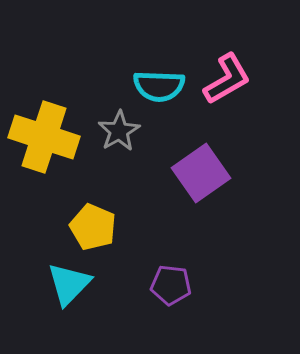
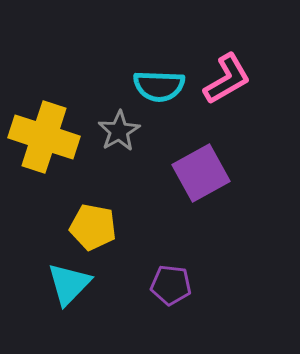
purple square: rotated 6 degrees clockwise
yellow pentagon: rotated 12 degrees counterclockwise
